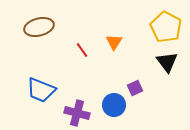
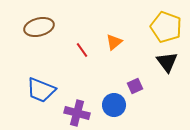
yellow pentagon: rotated 8 degrees counterclockwise
orange triangle: rotated 18 degrees clockwise
purple square: moved 2 px up
